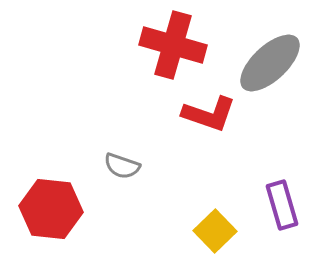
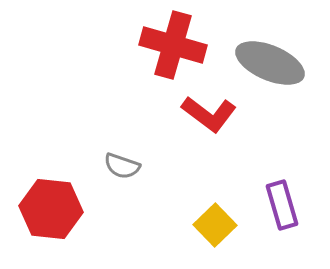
gray ellipse: rotated 66 degrees clockwise
red L-shape: rotated 18 degrees clockwise
yellow square: moved 6 px up
